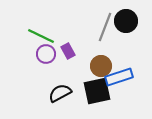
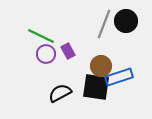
gray line: moved 1 px left, 3 px up
black square: moved 1 px left, 4 px up; rotated 20 degrees clockwise
